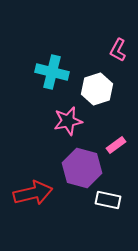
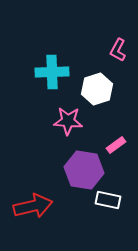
cyan cross: rotated 16 degrees counterclockwise
pink star: rotated 16 degrees clockwise
purple hexagon: moved 2 px right, 2 px down; rotated 6 degrees counterclockwise
red arrow: moved 13 px down
